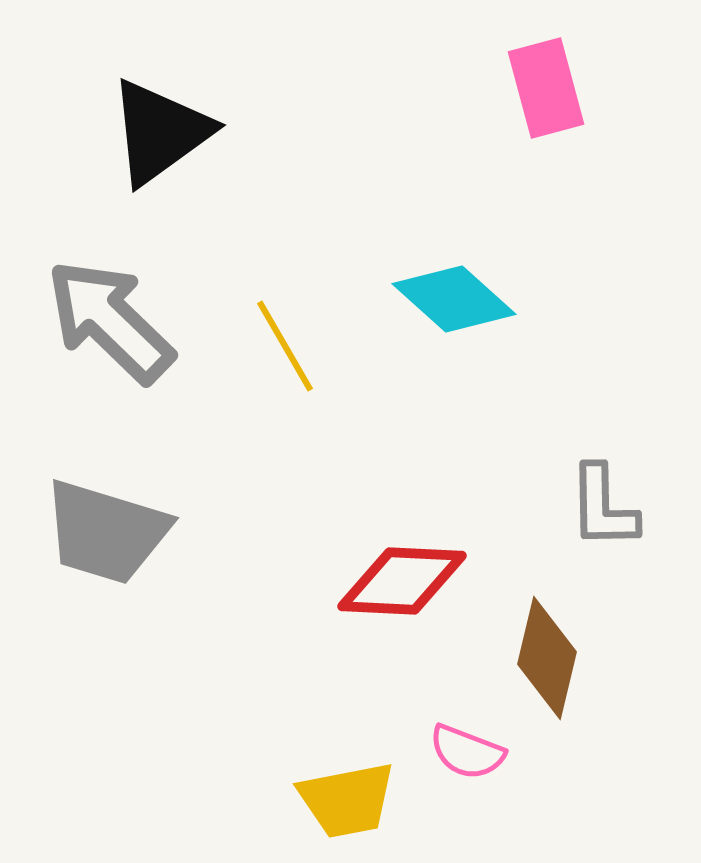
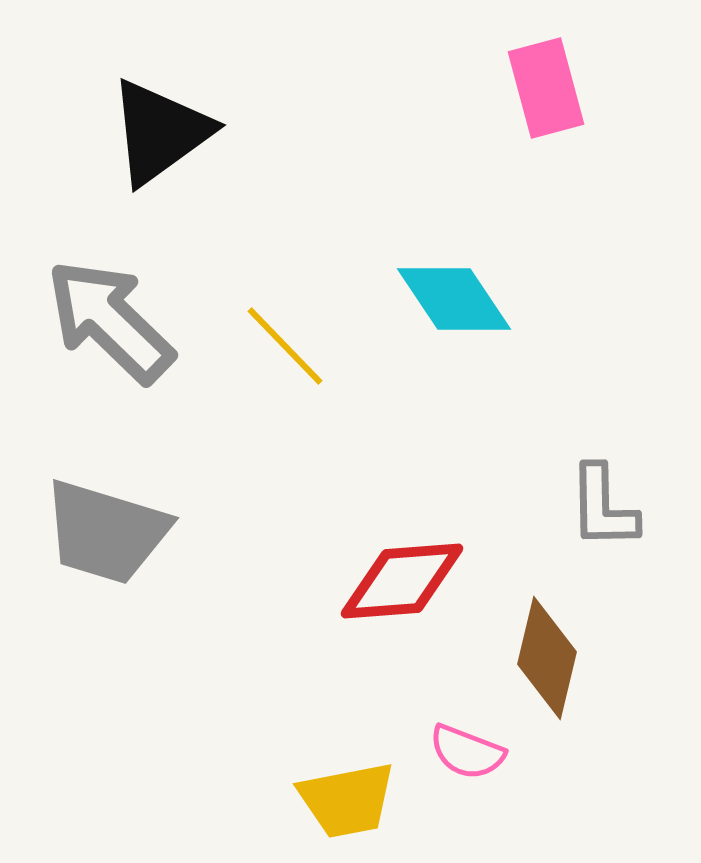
cyan diamond: rotated 14 degrees clockwise
yellow line: rotated 14 degrees counterclockwise
red diamond: rotated 7 degrees counterclockwise
